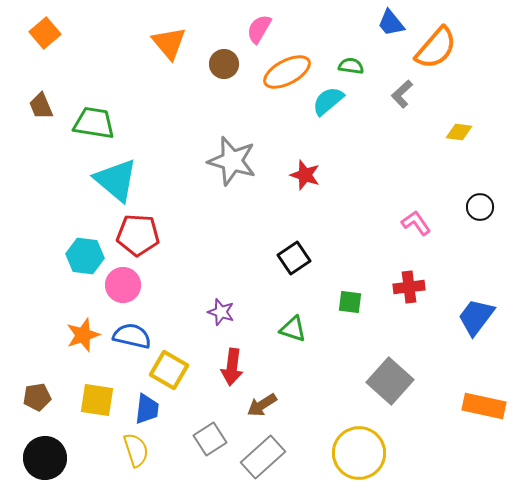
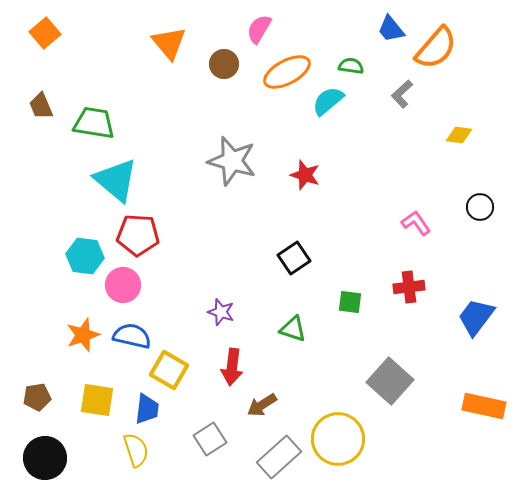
blue trapezoid at (391, 23): moved 6 px down
yellow diamond at (459, 132): moved 3 px down
yellow circle at (359, 453): moved 21 px left, 14 px up
gray rectangle at (263, 457): moved 16 px right
